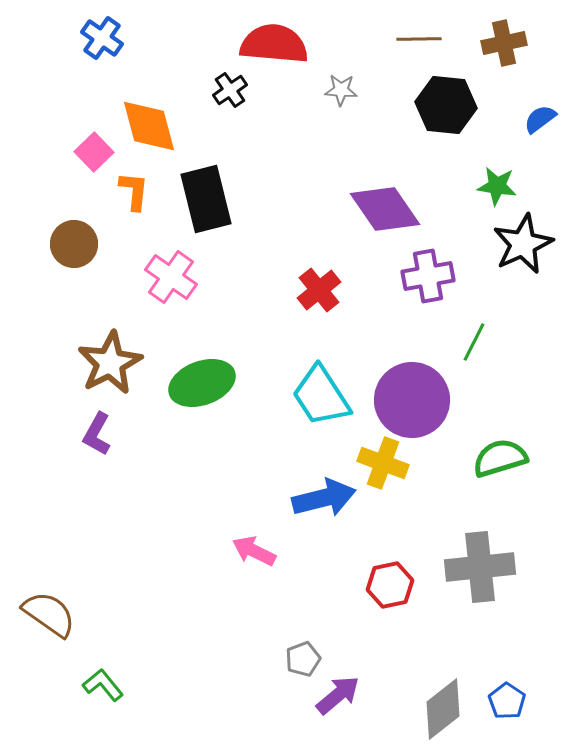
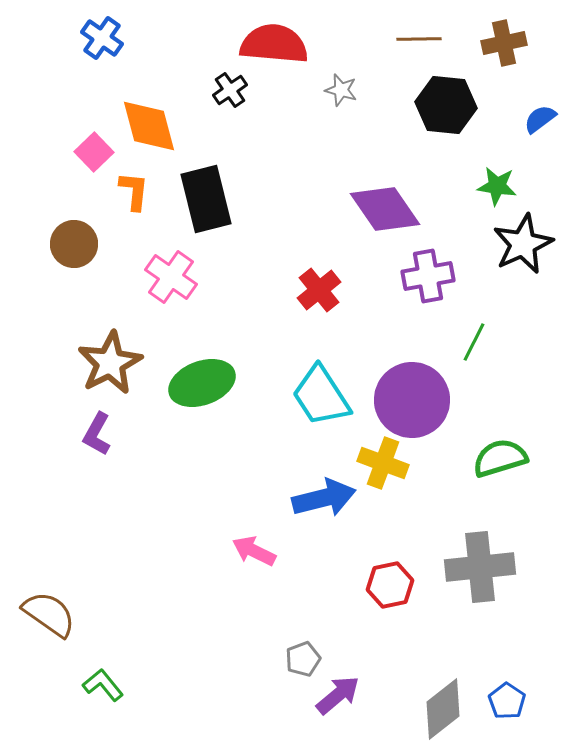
gray star: rotated 12 degrees clockwise
